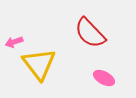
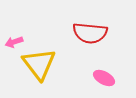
red semicircle: rotated 40 degrees counterclockwise
